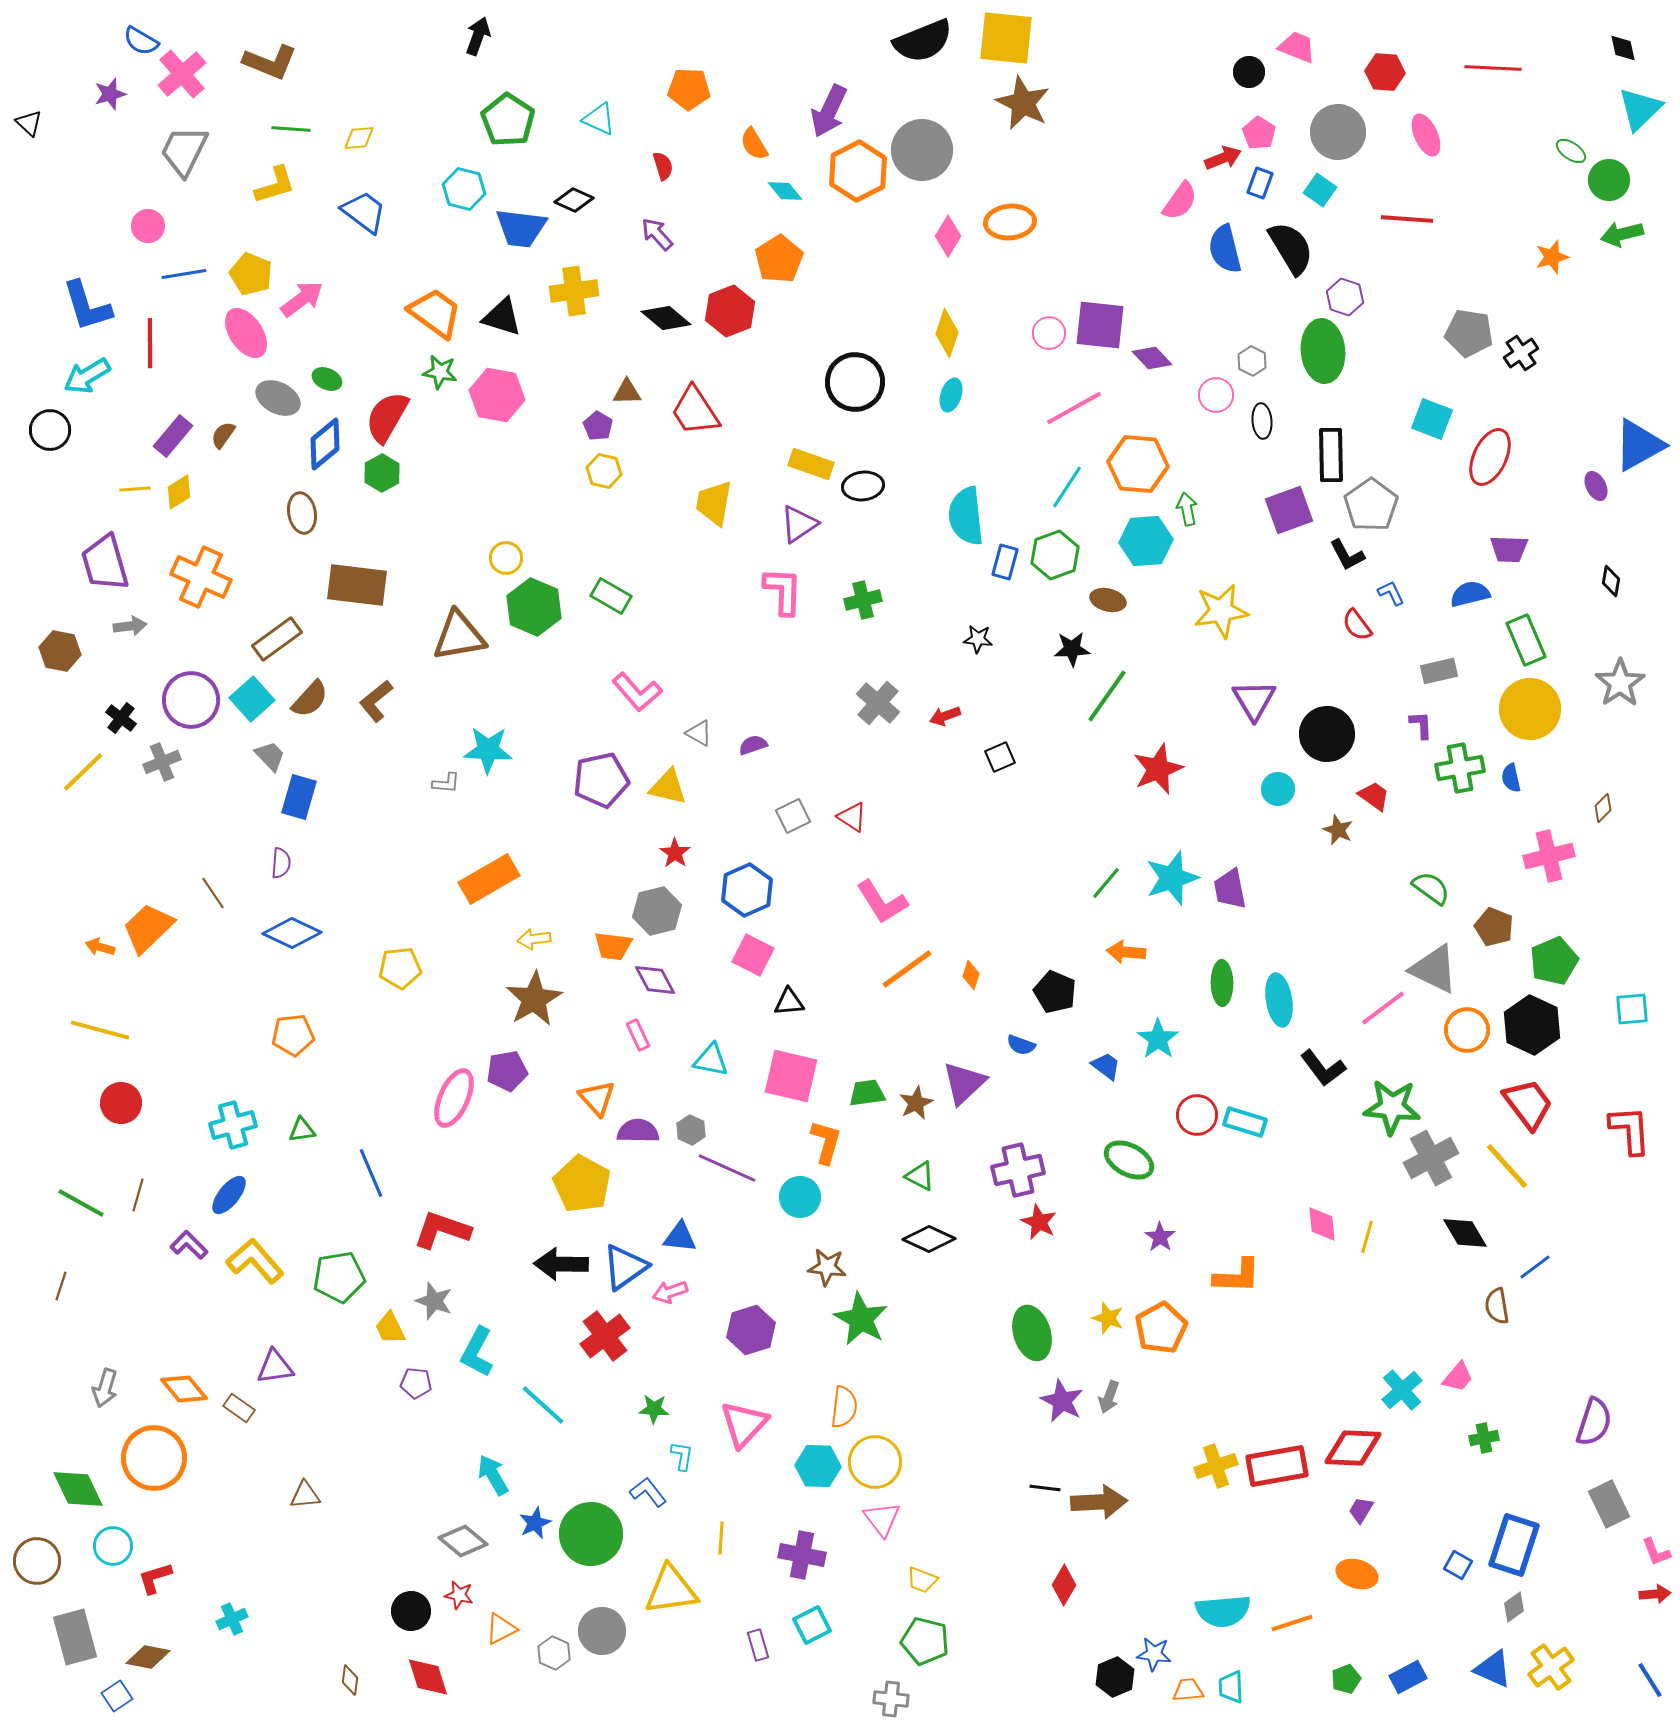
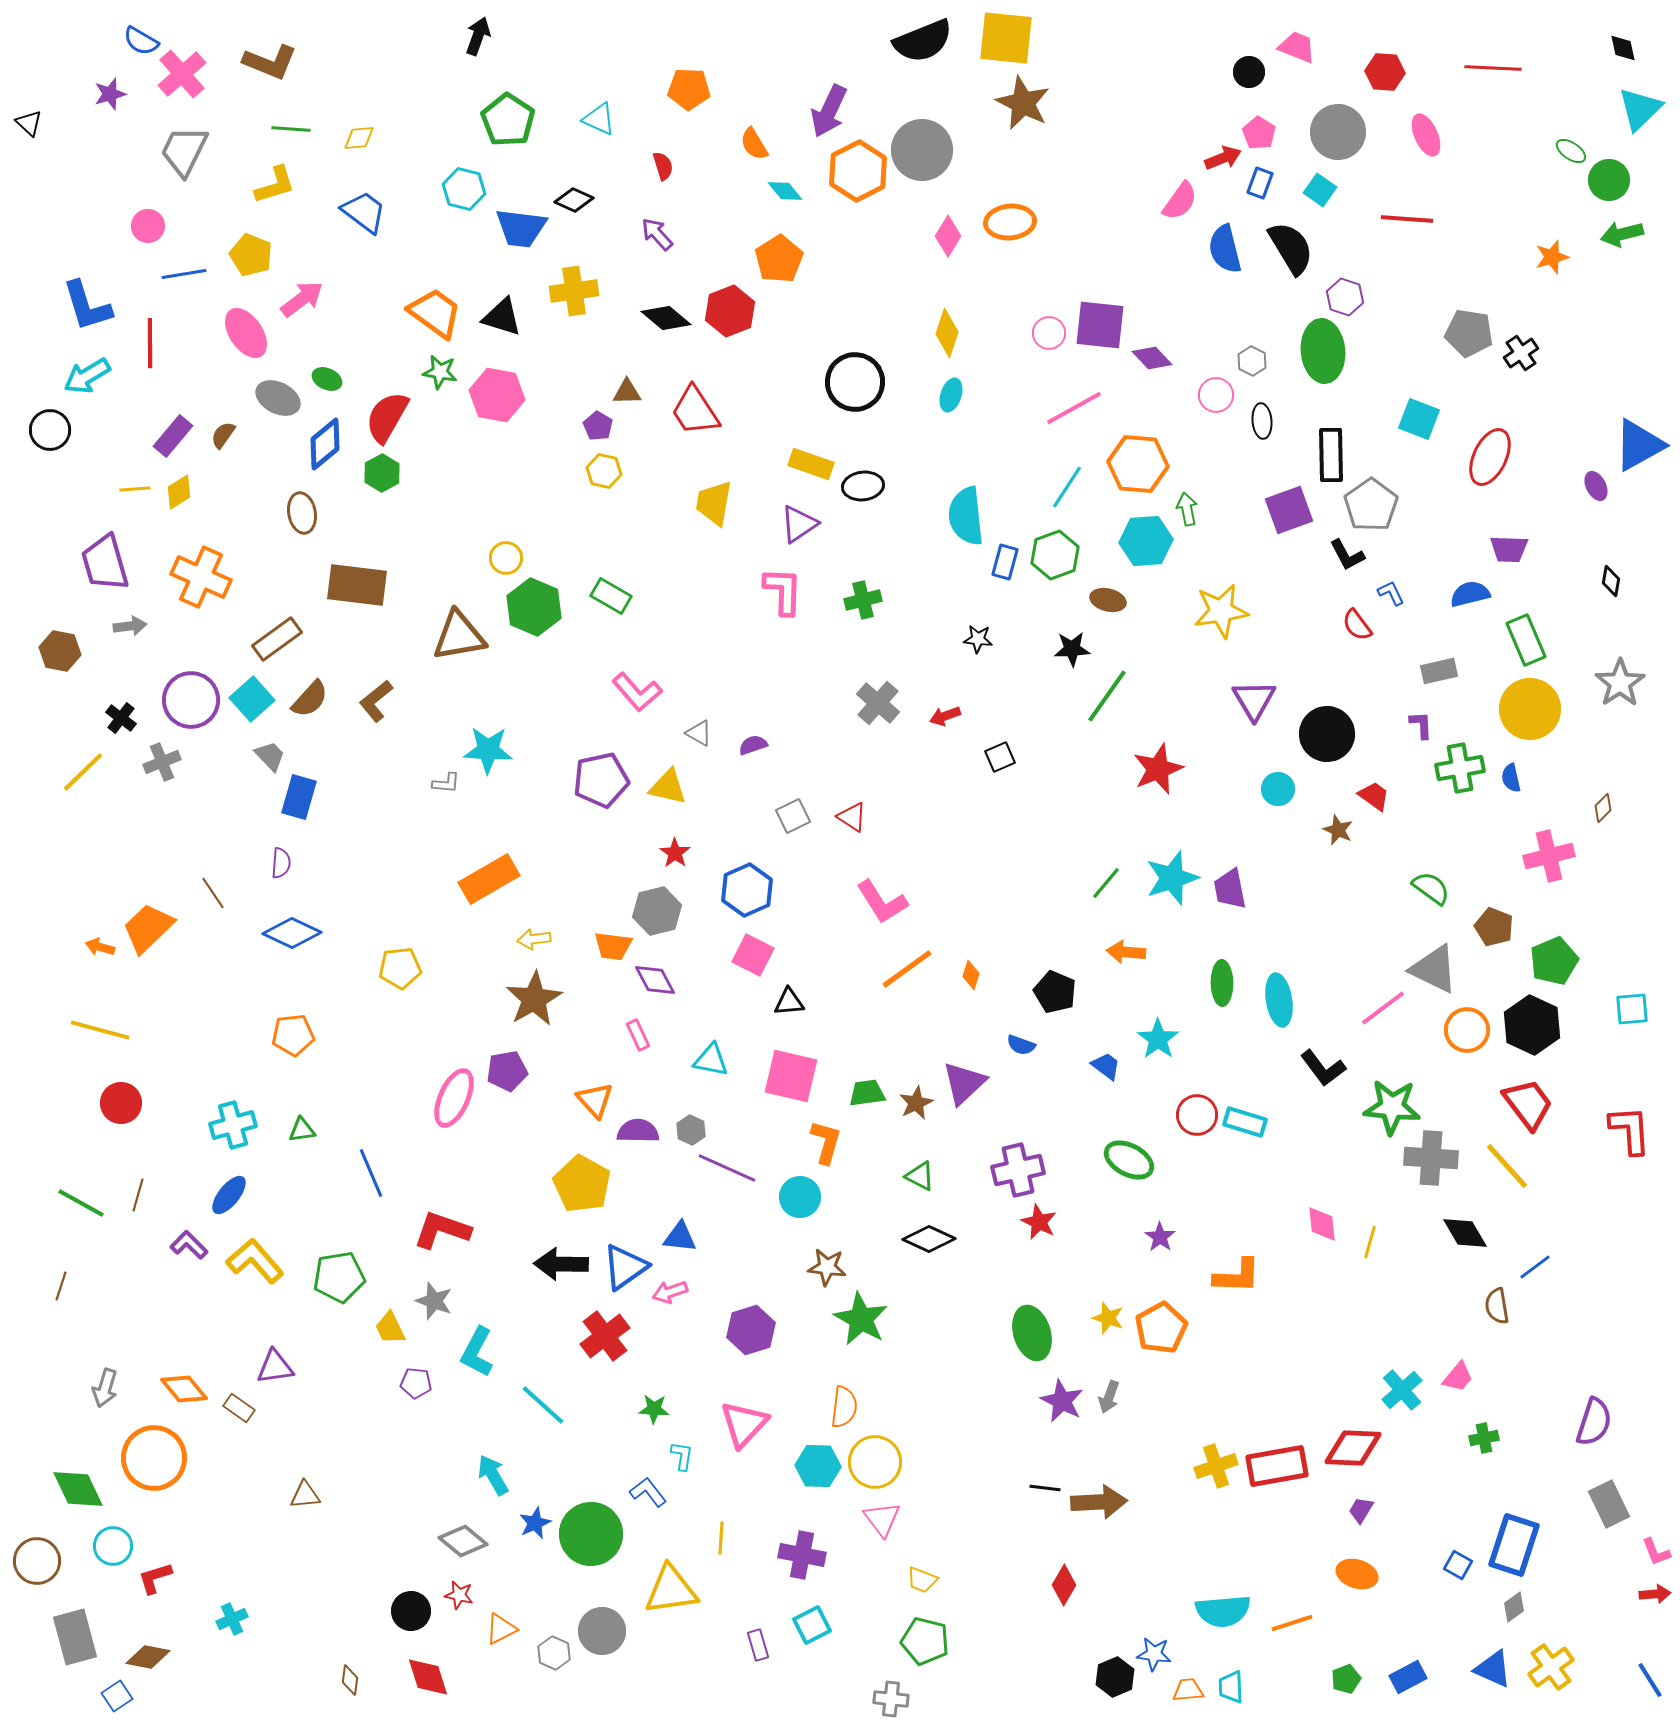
yellow pentagon at (251, 274): moved 19 px up
cyan square at (1432, 419): moved 13 px left
orange triangle at (597, 1098): moved 2 px left, 2 px down
gray cross at (1431, 1158): rotated 32 degrees clockwise
yellow line at (1367, 1237): moved 3 px right, 5 px down
